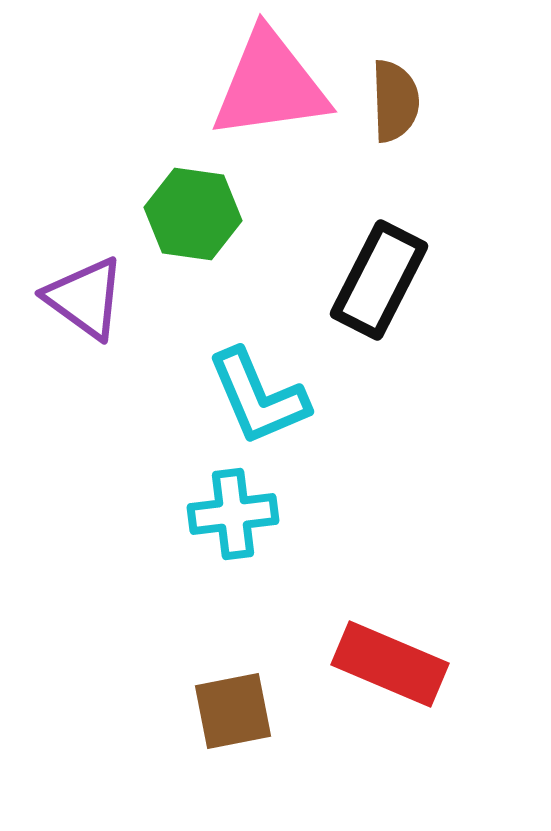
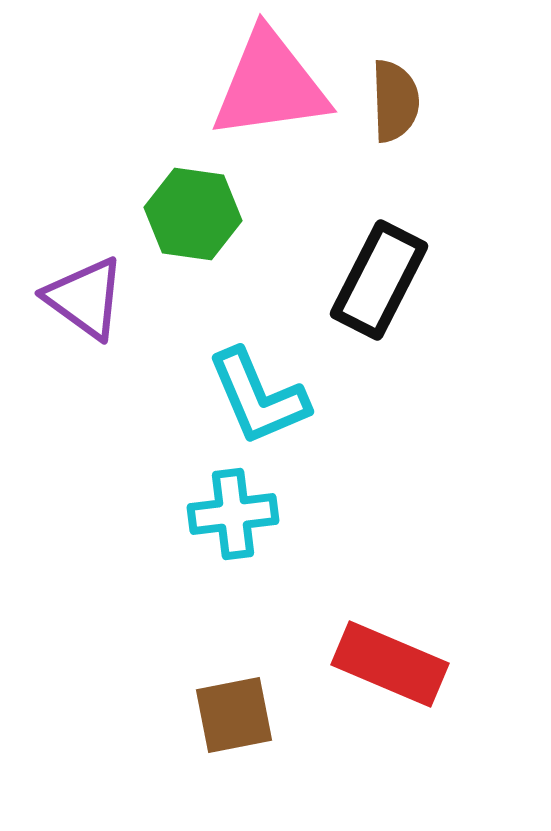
brown square: moved 1 px right, 4 px down
